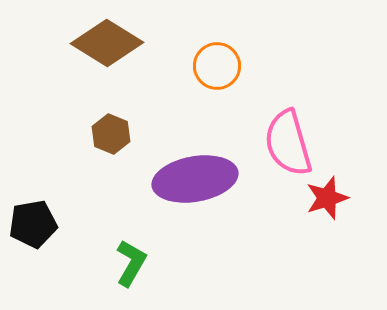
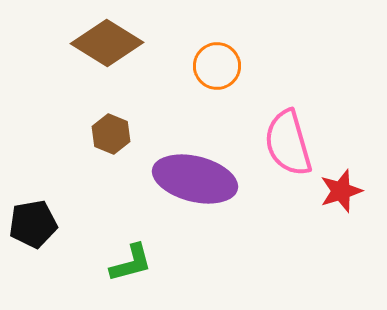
purple ellipse: rotated 24 degrees clockwise
red star: moved 14 px right, 7 px up
green L-shape: rotated 45 degrees clockwise
